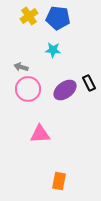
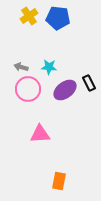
cyan star: moved 4 px left, 17 px down
